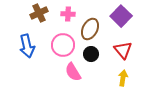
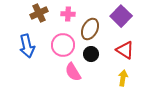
red triangle: moved 2 px right; rotated 18 degrees counterclockwise
